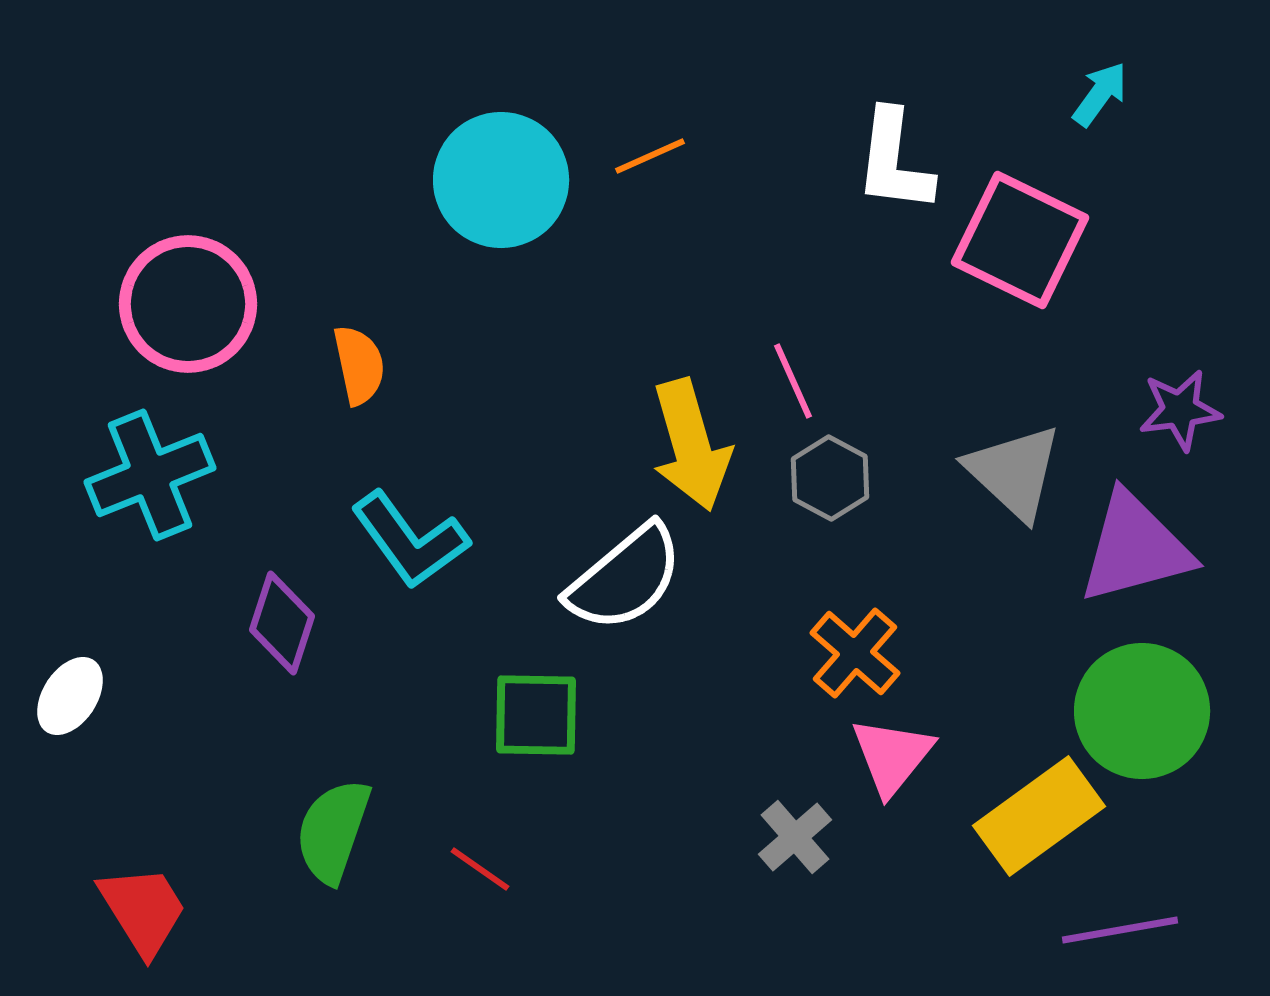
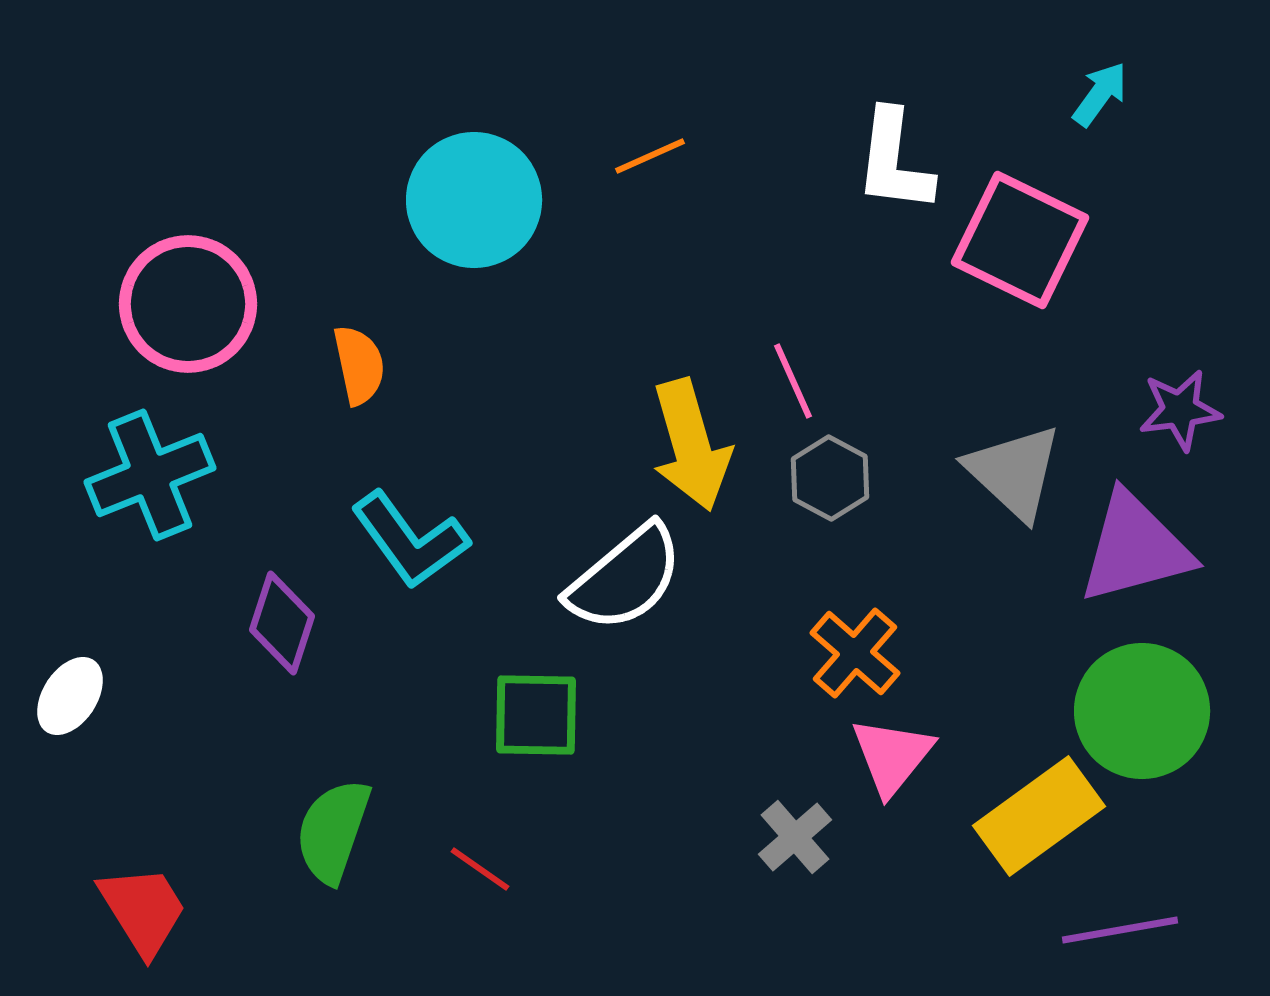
cyan circle: moved 27 px left, 20 px down
